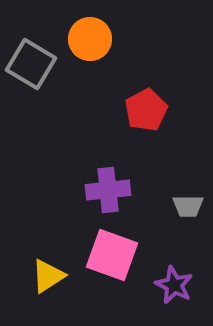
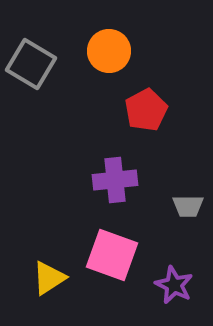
orange circle: moved 19 px right, 12 px down
purple cross: moved 7 px right, 10 px up
yellow triangle: moved 1 px right, 2 px down
